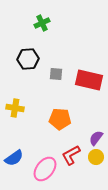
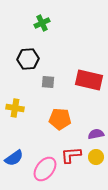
gray square: moved 8 px left, 8 px down
purple semicircle: moved 4 px up; rotated 42 degrees clockwise
red L-shape: rotated 25 degrees clockwise
